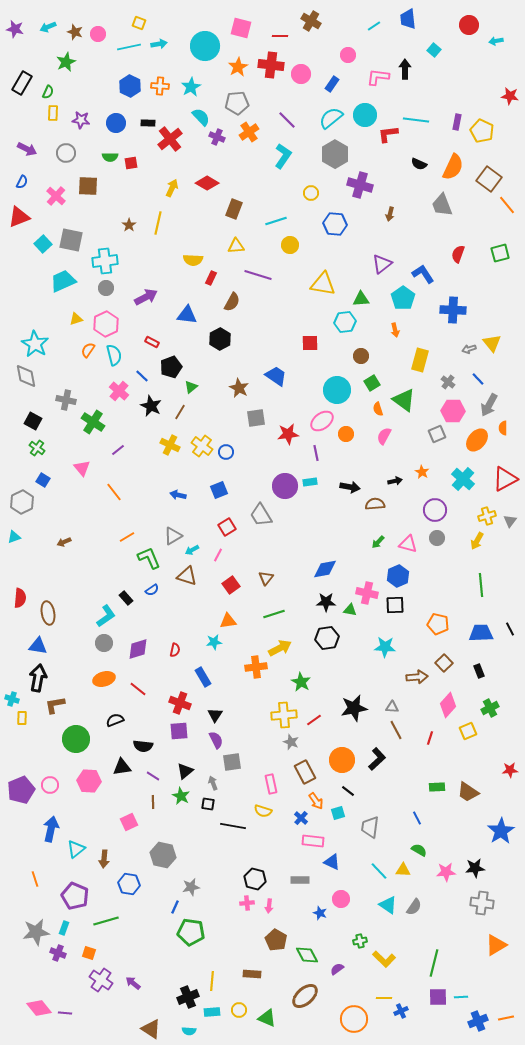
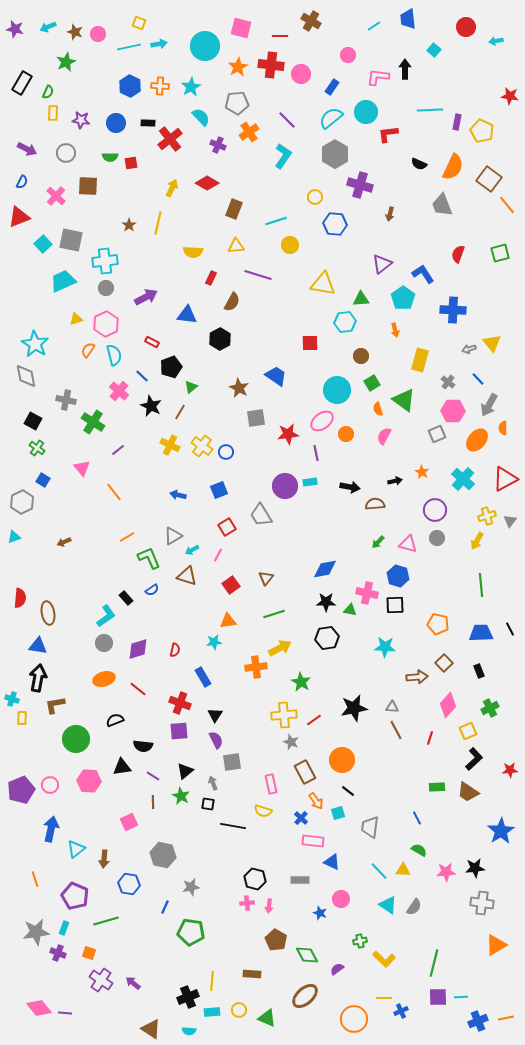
red circle at (469, 25): moved 3 px left, 2 px down
blue rectangle at (332, 84): moved 3 px down
cyan circle at (365, 115): moved 1 px right, 3 px up
cyan line at (416, 120): moved 14 px right, 10 px up; rotated 10 degrees counterclockwise
purple cross at (217, 137): moved 1 px right, 8 px down
yellow circle at (311, 193): moved 4 px right, 4 px down
yellow semicircle at (193, 260): moved 8 px up
blue hexagon at (398, 576): rotated 20 degrees counterclockwise
black L-shape at (377, 759): moved 97 px right
blue line at (175, 907): moved 10 px left
